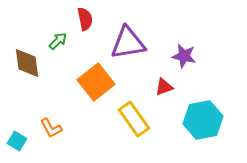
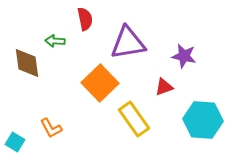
green arrow: moved 3 px left; rotated 132 degrees counterclockwise
orange square: moved 4 px right, 1 px down; rotated 6 degrees counterclockwise
cyan hexagon: rotated 15 degrees clockwise
cyan square: moved 2 px left, 1 px down
